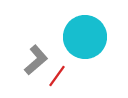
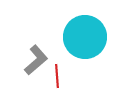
red line: rotated 40 degrees counterclockwise
